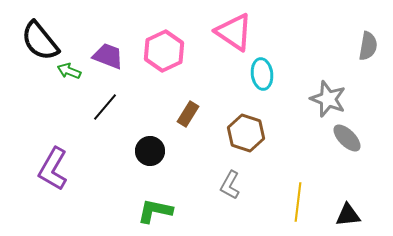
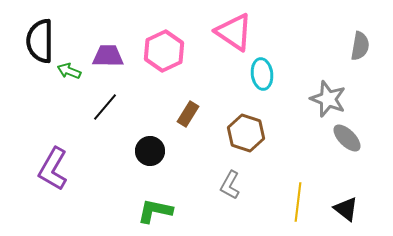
black semicircle: rotated 39 degrees clockwise
gray semicircle: moved 8 px left
purple trapezoid: rotated 20 degrees counterclockwise
black triangle: moved 2 px left, 6 px up; rotated 44 degrees clockwise
